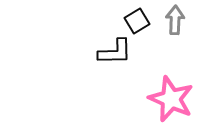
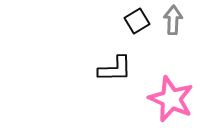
gray arrow: moved 2 px left
black L-shape: moved 17 px down
